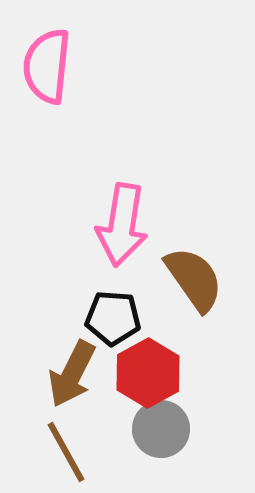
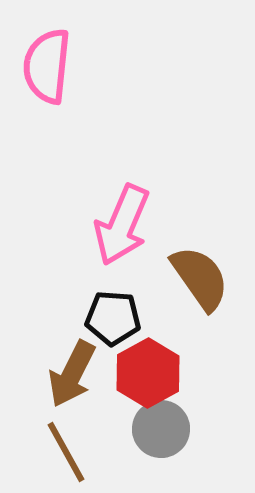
pink arrow: rotated 14 degrees clockwise
brown semicircle: moved 6 px right, 1 px up
